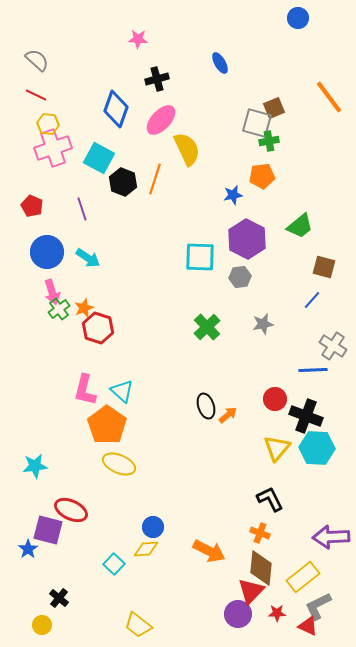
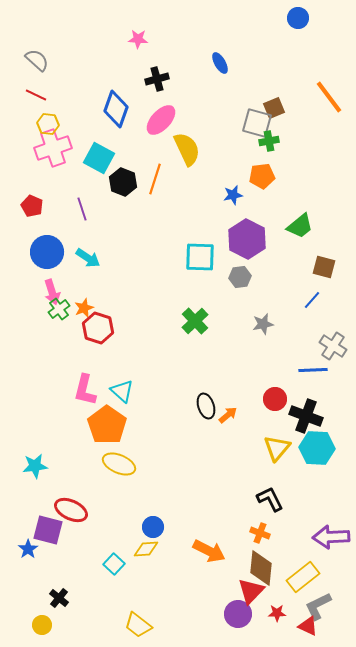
green cross at (207, 327): moved 12 px left, 6 px up
